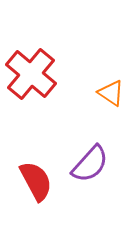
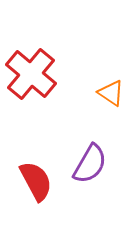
purple semicircle: rotated 12 degrees counterclockwise
